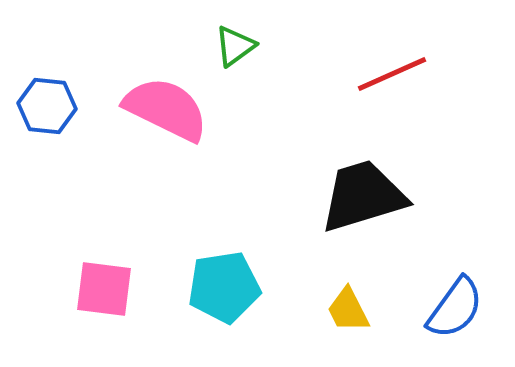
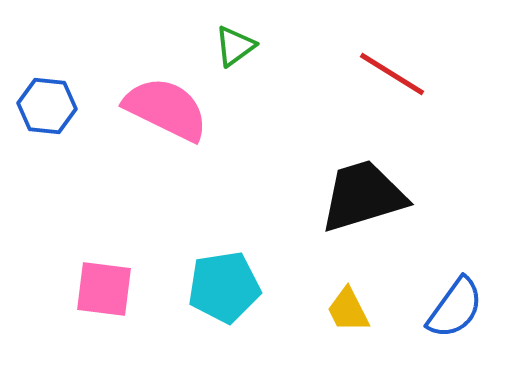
red line: rotated 56 degrees clockwise
